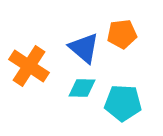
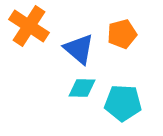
orange pentagon: rotated 8 degrees counterclockwise
blue triangle: moved 5 px left, 1 px down
orange cross: moved 40 px up
